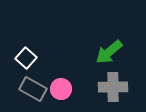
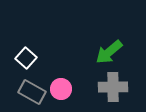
gray rectangle: moved 1 px left, 3 px down
